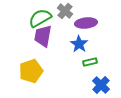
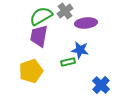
gray cross: rotated 14 degrees clockwise
green semicircle: moved 1 px right, 2 px up
purple trapezoid: moved 4 px left
blue star: moved 1 px right, 6 px down; rotated 24 degrees counterclockwise
green rectangle: moved 22 px left
